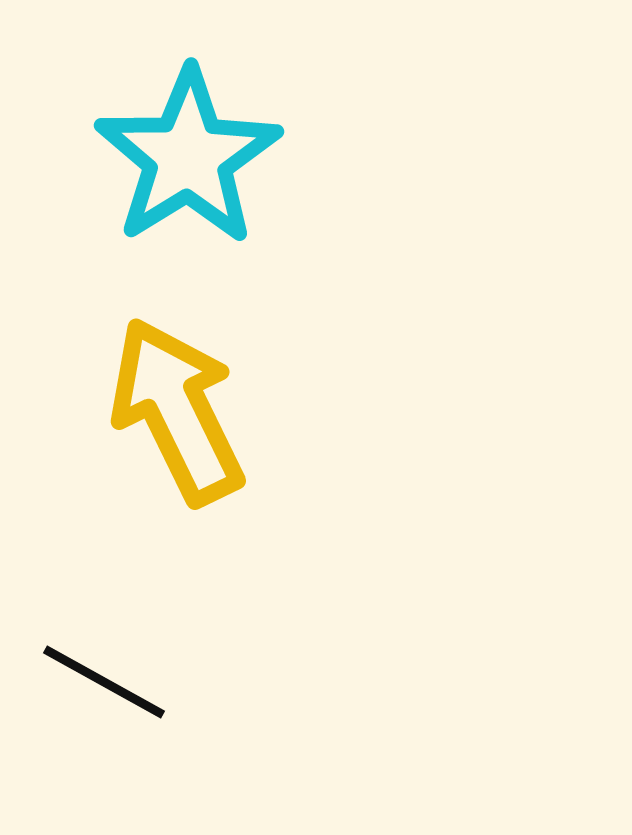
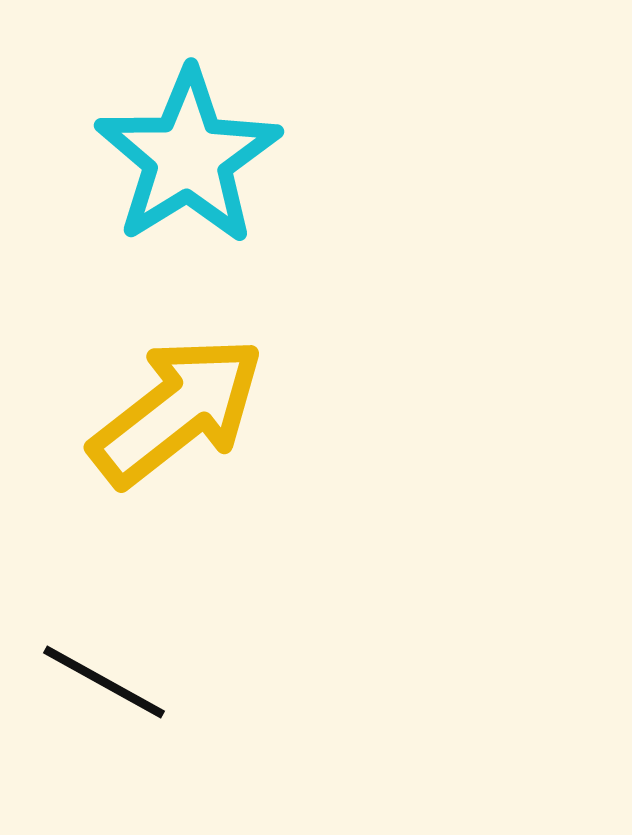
yellow arrow: rotated 78 degrees clockwise
